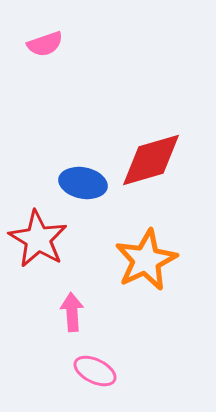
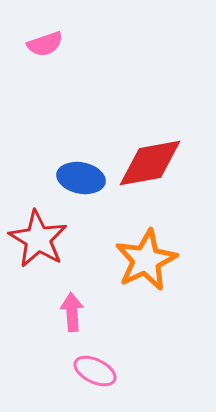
red diamond: moved 1 px left, 3 px down; rotated 6 degrees clockwise
blue ellipse: moved 2 px left, 5 px up
